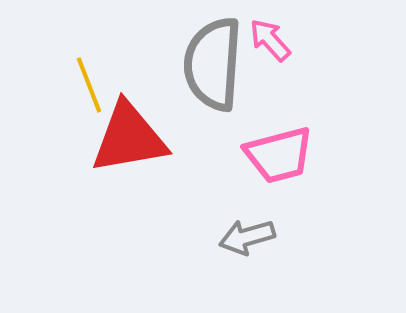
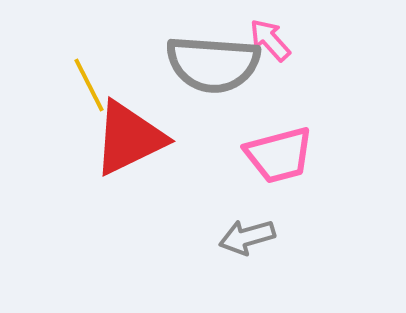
gray semicircle: rotated 90 degrees counterclockwise
yellow line: rotated 6 degrees counterclockwise
red triangle: rotated 16 degrees counterclockwise
